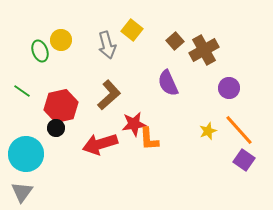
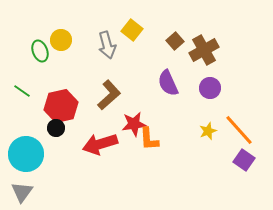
purple circle: moved 19 px left
